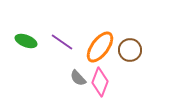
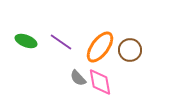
purple line: moved 1 px left
pink diamond: rotated 32 degrees counterclockwise
